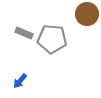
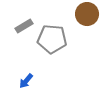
gray rectangle: moved 7 px up; rotated 54 degrees counterclockwise
blue arrow: moved 6 px right
